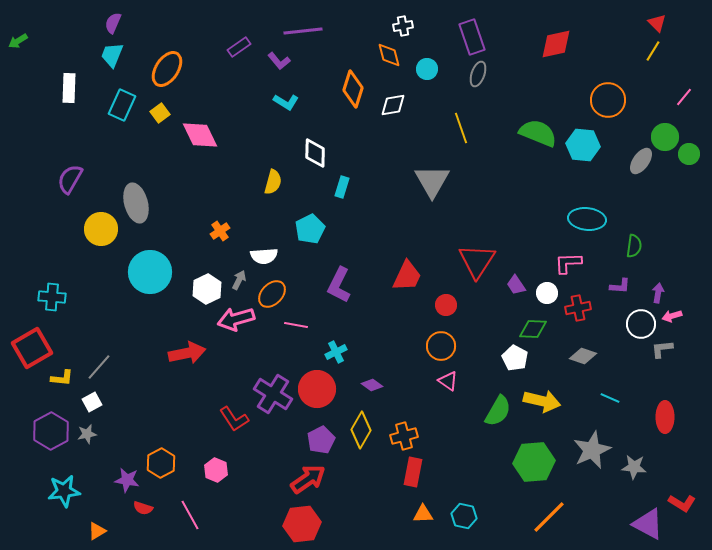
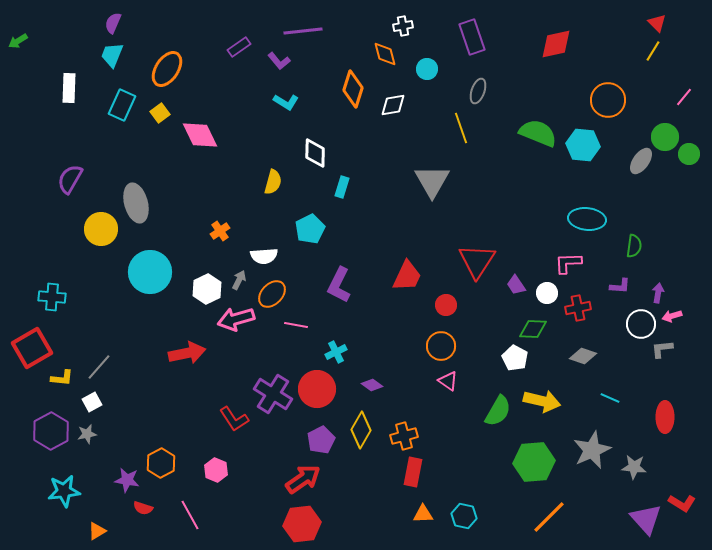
orange diamond at (389, 55): moved 4 px left, 1 px up
gray ellipse at (478, 74): moved 17 px down
red arrow at (308, 479): moved 5 px left
purple triangle at (648, 524): moved 2 px left, 5 px up; rotated 20 degrees clockwise
